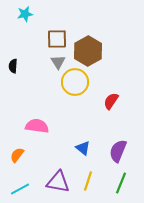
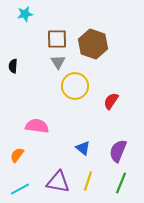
brown hexagon: moved 5 px right, 7 px up; rotated 12 degrees counterclockwise
yellow circle: moved 4 px down
